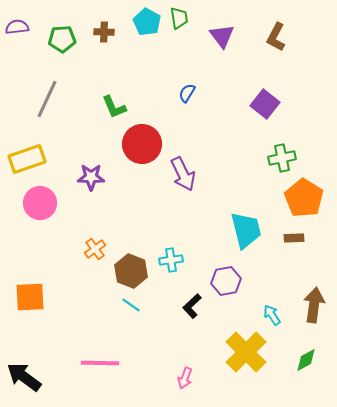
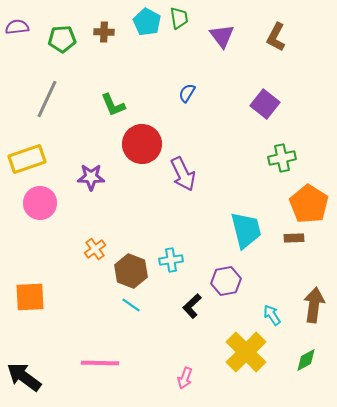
green L-shape: moved 1 px left, 2 px up
orange pentagon: moved 5 px right, 6 px down
